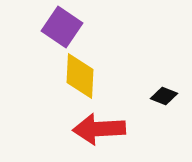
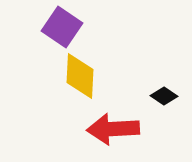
black diamond: rotated 12 degrees clockwise
red arrow: moved 14 px right
